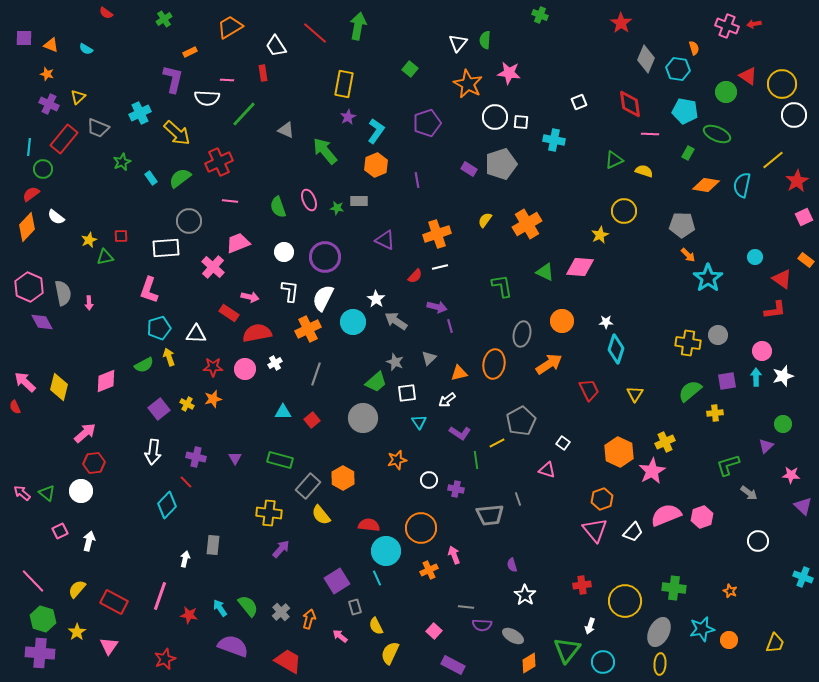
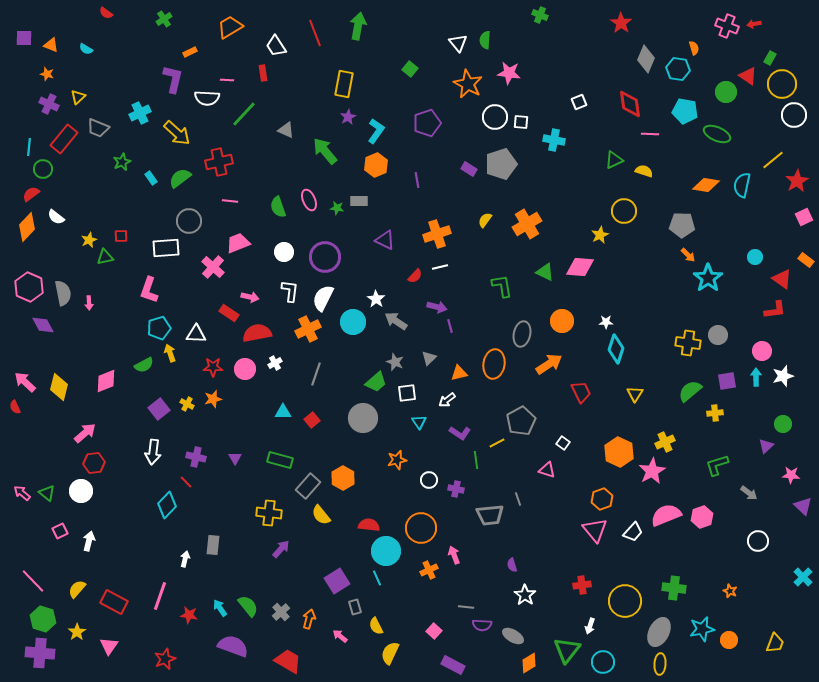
red line at (315, 33): rotated 28 degrees clockwise
white triangle at (458, 43): rotated 18 degrees counterclockwise
green rectangle at (688, 153): moved 82 px right, 95 px up
red cross at (219, 162): rotated 12 degrees clockwise
purple diamond at (42, 322): moved 1 px right, 3 px down
yellow arrow at (169, 357): moved 1 px right, 4 px up
red trapezoid at (589, 390): moved 8 px left, 2 px down
green L-shape at (728, 465): moved 11 px left
cyan cross at (803, 577): rotated 24 degrees clockwise
